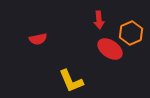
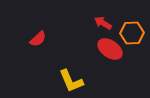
red arrow: moved 4 px right, 3 px down; rotated 126 degrees clockwise
orange hexagon: moved 1 px right; rotated 20 degrees clockwise
red semicircle: rotated 30 degrees counterclockwise
